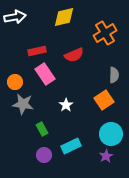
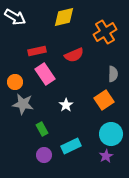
white arrow: rotated 40 degrees clockwise
orange cross: moved 1 px up
gray semicircle: moved 1 px left, 1 px up
